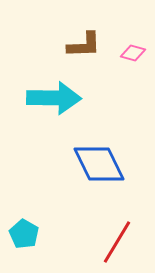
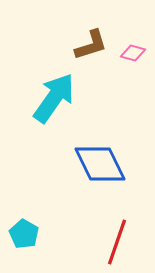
brown L-shape: moved 7 px right; rotated 15 degrees counterclockwise
cyan arrow: rotated 56 degrees counterclockwise
blue diamond: moved 1 px right
red line: rotated 12 degrees counterclockwise
